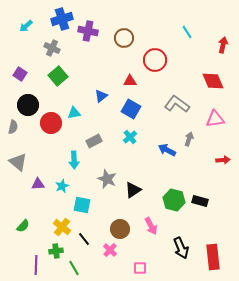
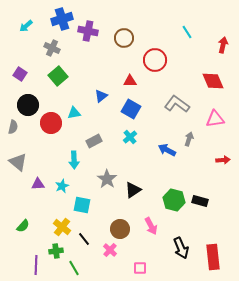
gray star at (107, 179): rotated 12 degrees clockwise
